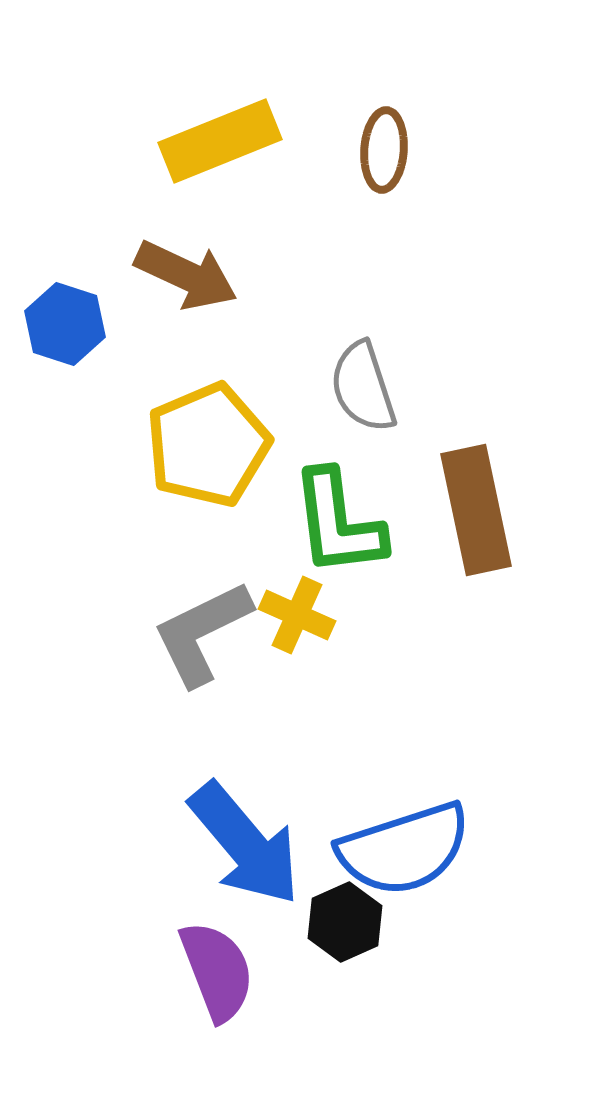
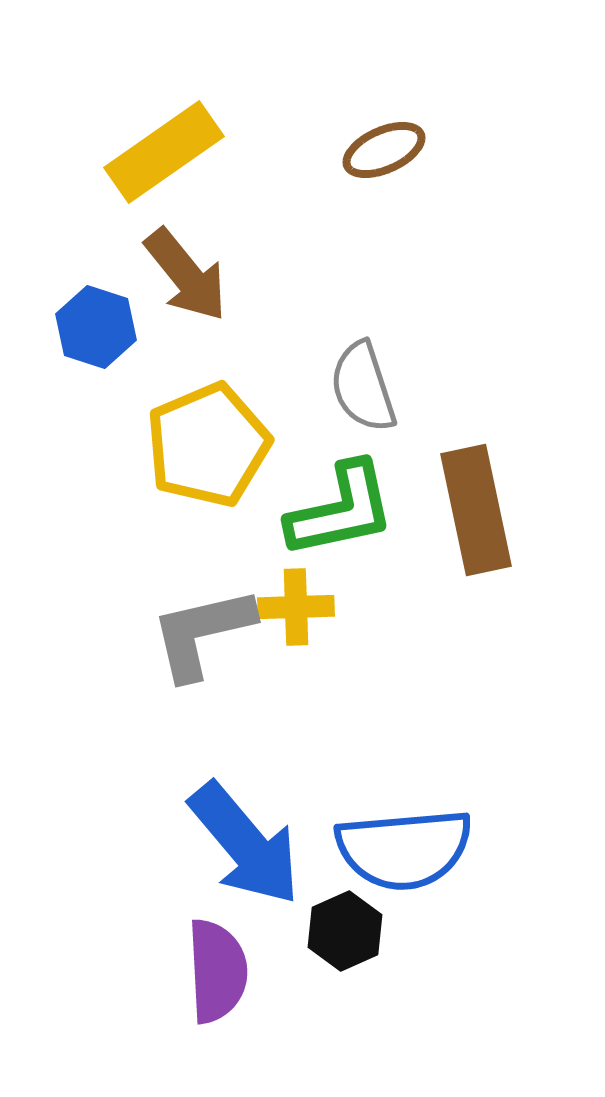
yellow rectangle: moved 56 px left, 11 px down; rotated 13 degrees counterclockwise
brown ellipse: rotated 62 degrees clockwise
brown arrow: rotated 26 degrees clockwise
blue hexagon: moved 31 px right, 3 px down
green L-shape: moved 3 px right, 13 px up; rotated 95 degrees counterclockwise
yellow cross: moved 1 px left, 8 px up; rotated 26 degrees counterclockwise
gray L-shape: rotated 13 degrees clockwise
blue semicircle: rotated 13 degrees clockwise
black hexagon: moved 9 px down
purple semicircle: rotated 18 degrees clockwise
